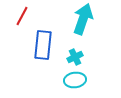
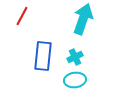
blue rectangle: moved 11 px down
